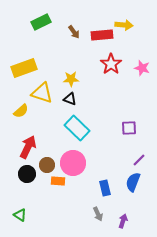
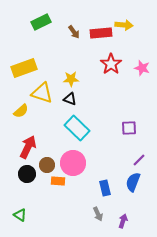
red rectangle: moved 1 px left, 2 px up
